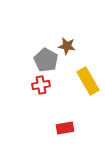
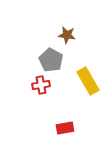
brown star: moved 11 px up
gray pentagon: moved 5 px right
